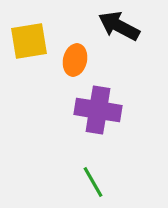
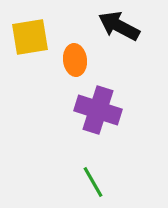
yellow square: moved 1 px right, 4 px up
orange ellipse: rotated 20 degrees counterclockwise
purple cross: rotated 9 degrees clockwise
